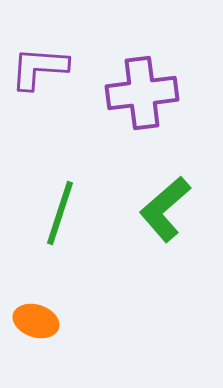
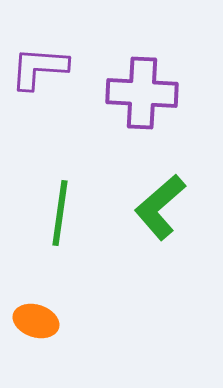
purple cross: rotated 10 degrees clockwise
green L-shape: moved 5 px left, 2 px up
green line: rotated 10 degrees counterclockwise
